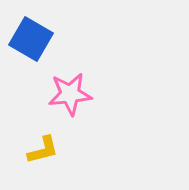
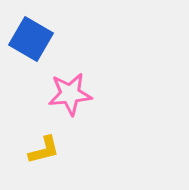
yellow L-shape: moved 1 px right
